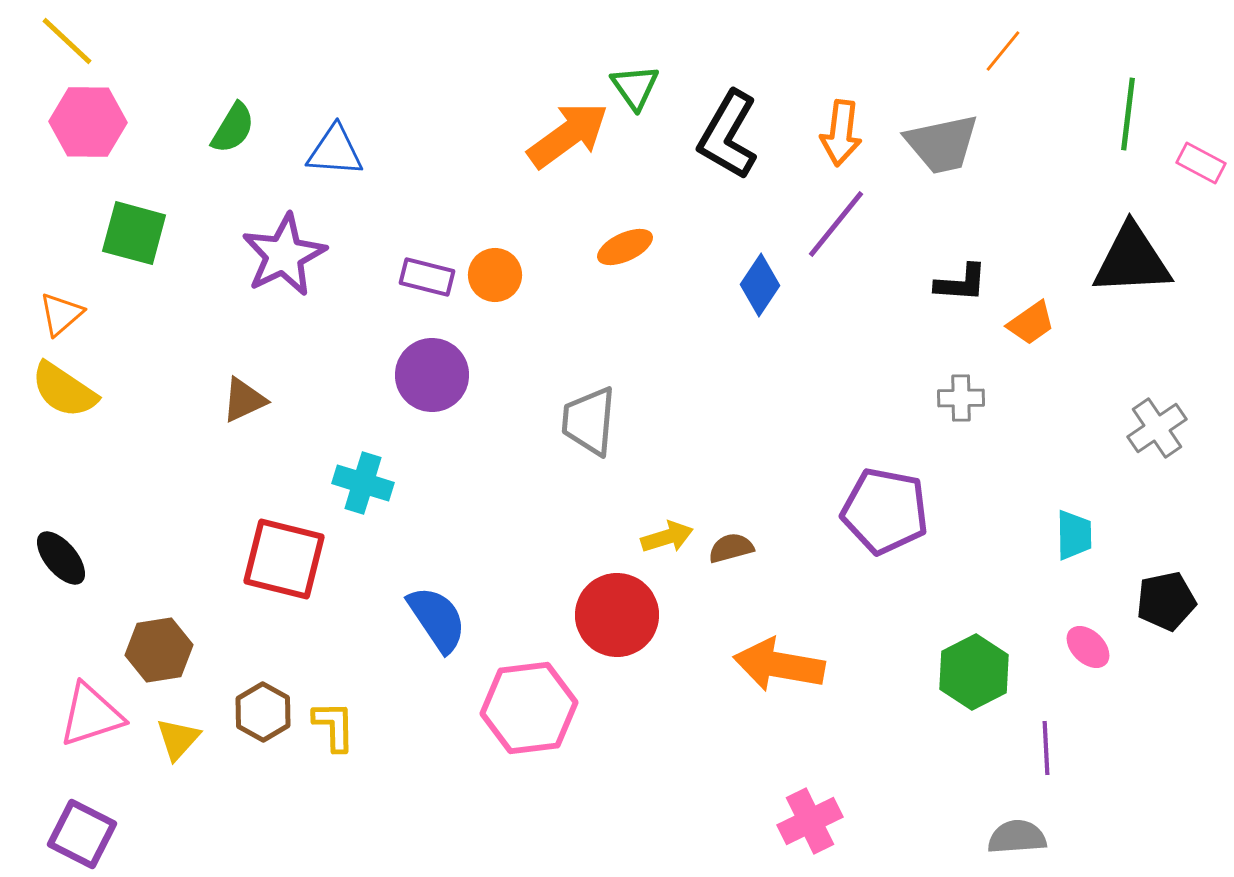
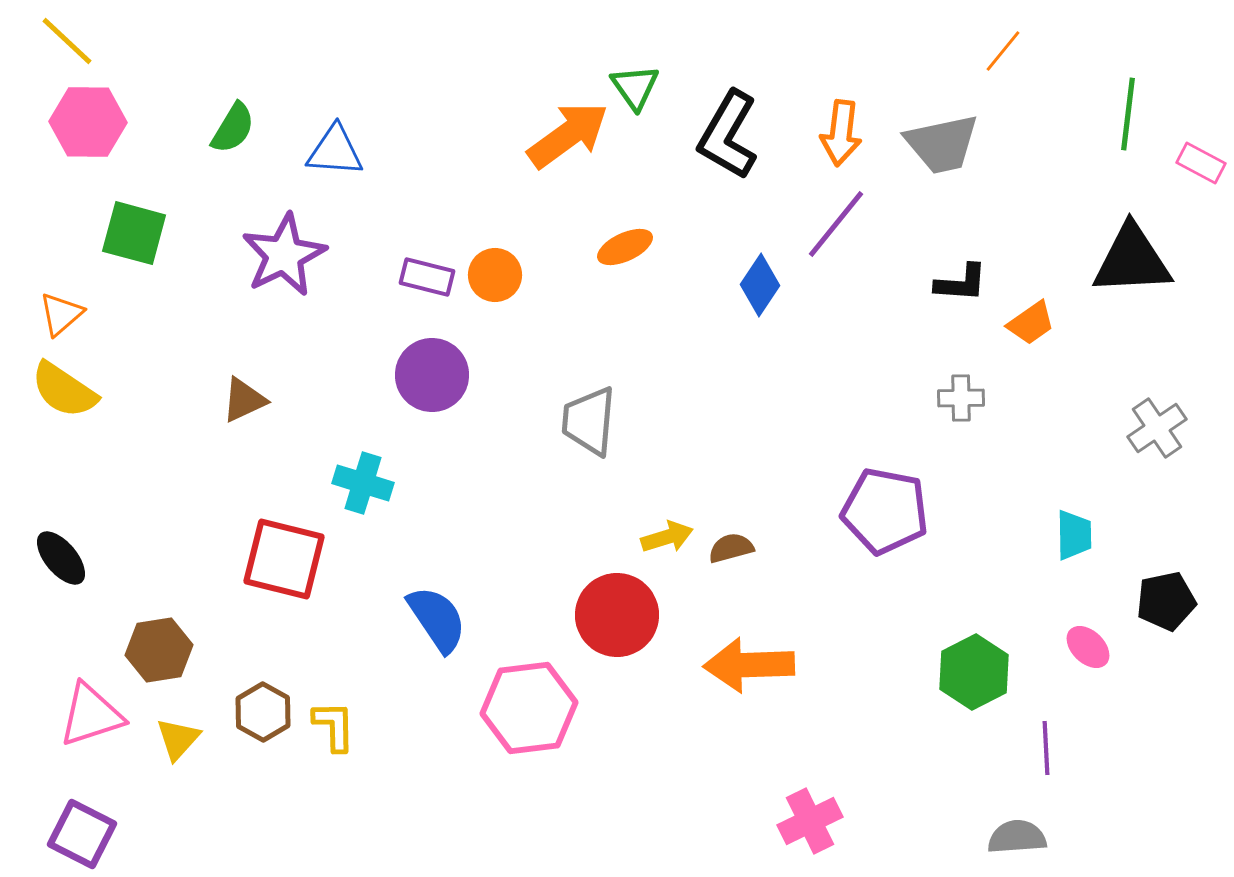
orange arrow at (779, 665): moved 30 px left; rotated 12 degrees counterclockwise
